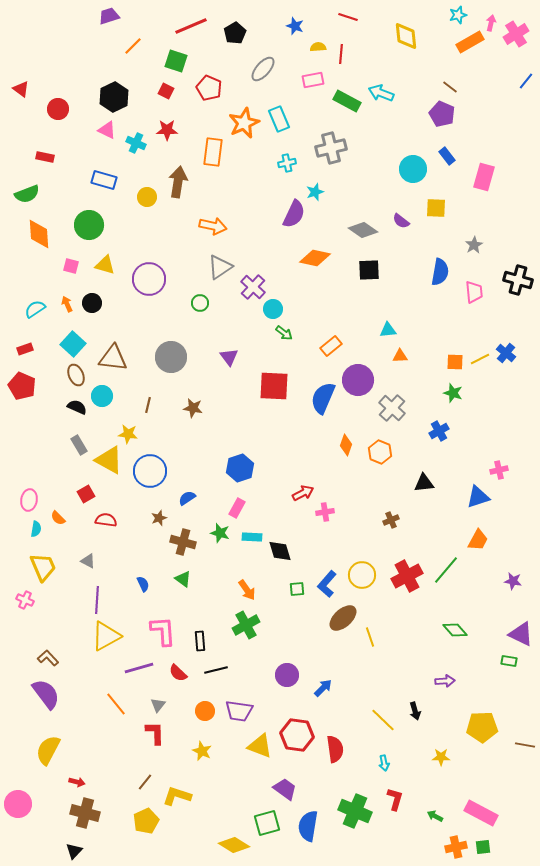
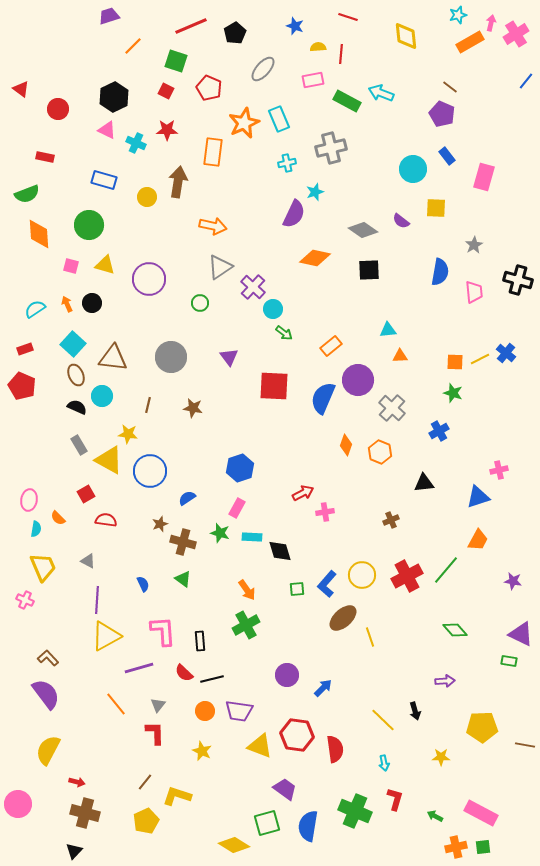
brown star at (159, 518): moved 1 px right, 6 px down
black line at (216, 670): moved 4 px left, 9 px down
red semicircle at (178, 673): moved 6 px right
